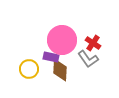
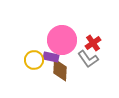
red cross: rotated 21 degrees clockwise
yellow circle: moved 5 px right, 9 px up
